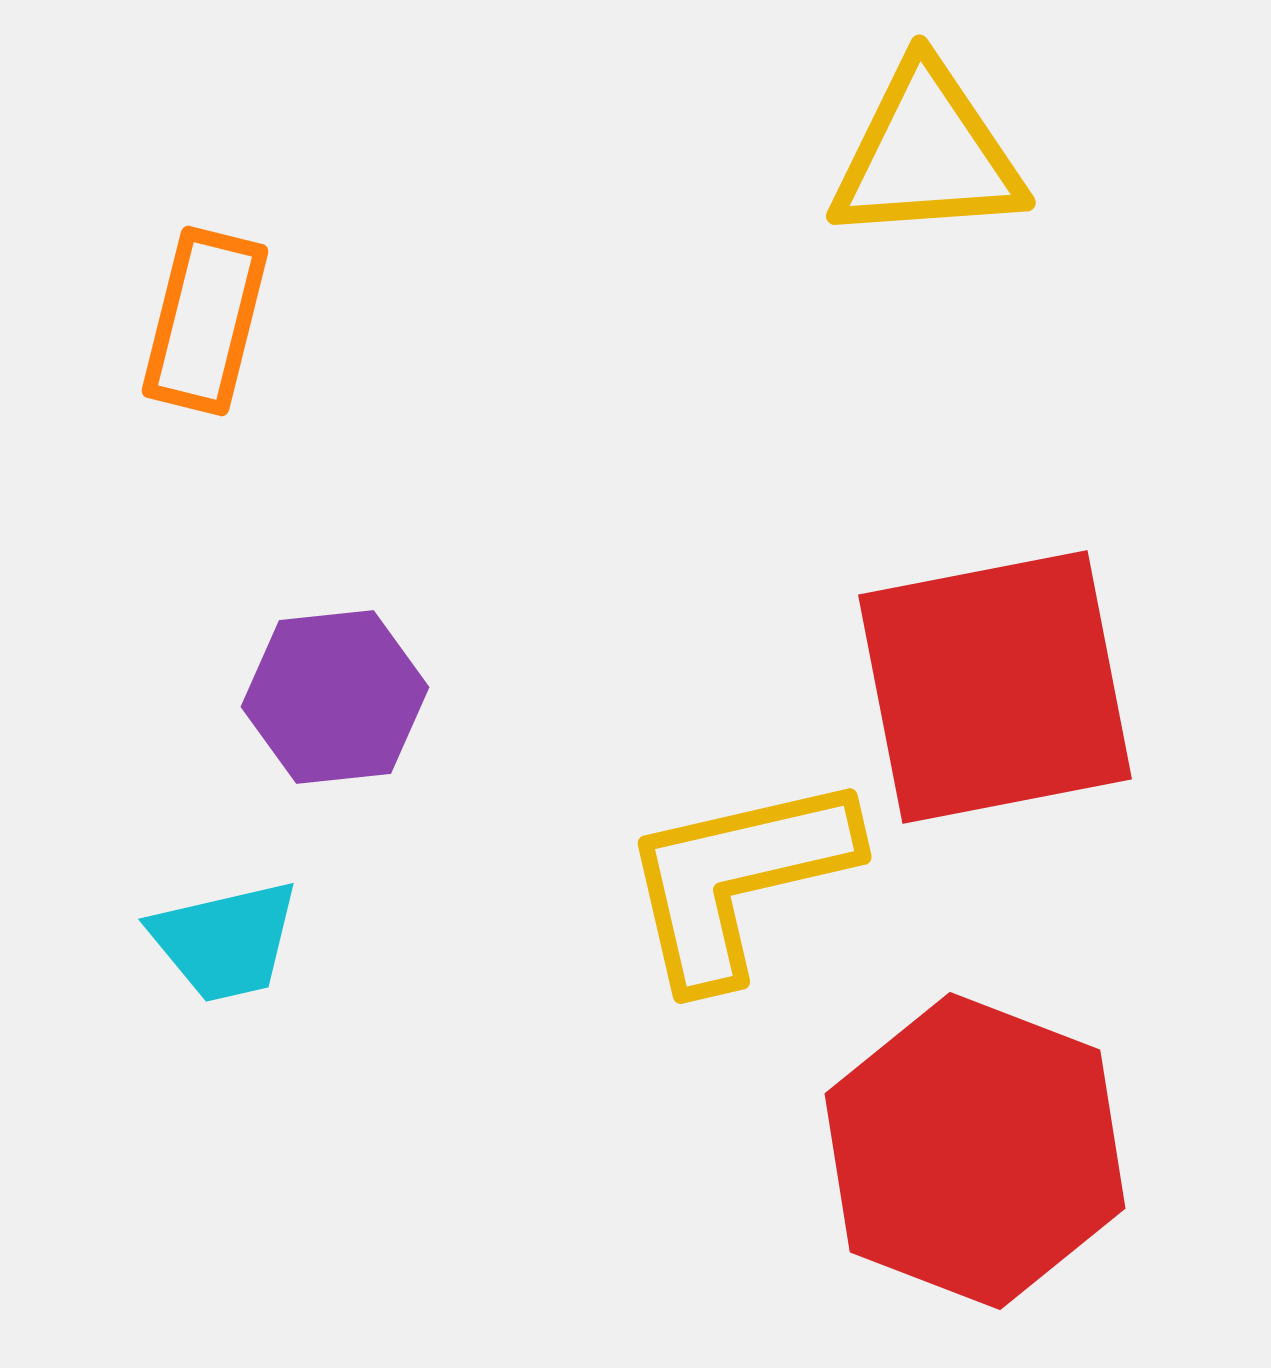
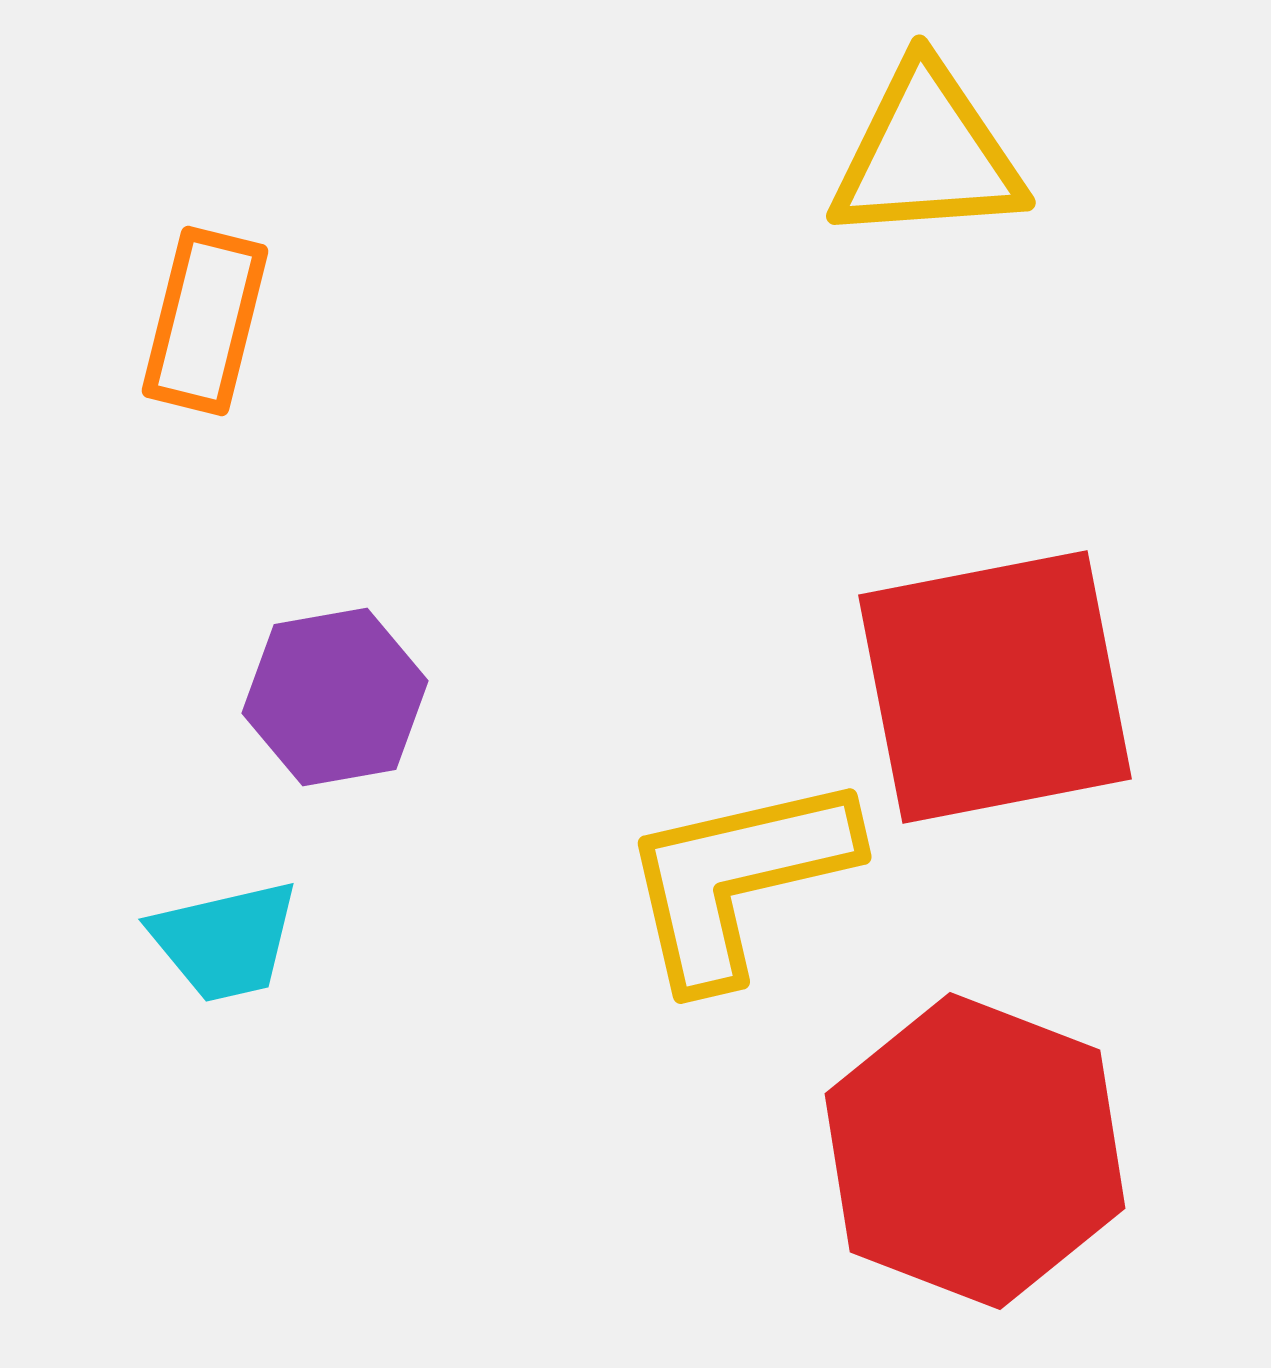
purple hexagon: rotated 4 degrees counterclockwise
